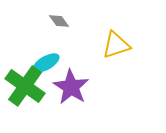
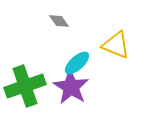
yellow triangle: rotated 40 degrees clockwise
cyan ellipse: moved 31 px right; rotated 12 degrees counterclockwise
green cross: rotated 36 degrees clockwise
